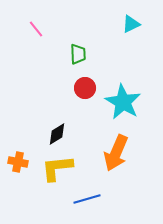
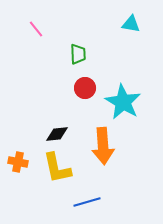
cyan triangle: rotated 36 degrees clockwise
black diamond: rotated 25 degrees clockwise
orange arrow: moved 13 px left, 7 px up; rotated 27 degrees counterclockwise
yellow L-shape: rotated 96 degrees counterclockwise
blue line: moved 3 px down
